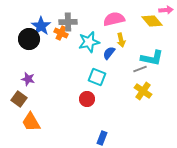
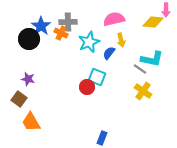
pink arrow: rotated 96 degrees clockwise
yellow diamond: moved 1 px right, 1 px down; rotated 45 degrees counterclockwise
cyan star: rotated 10 degrees counterclockwise
cyan L-shape: moved 1 px down
gray line: rotated 56 degrees clockwise
red circle: moved 12 px up
